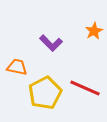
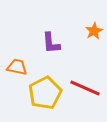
purple L-shape: rotated 40 degrees clockwise
